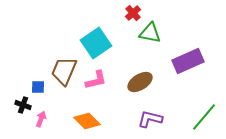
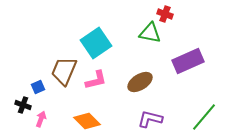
red cross: moved 32 px right, 1 px down; rotated 28 degrees counterclockwise
blue square: rotated 24 degrees counterclockwise
